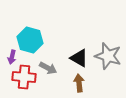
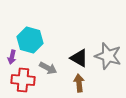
red cross: moved 1 px left, 3 px down
